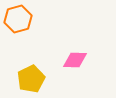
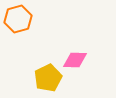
yellow pentagon: moved 17 px right, 1 px up
